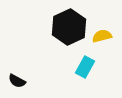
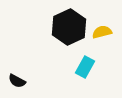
yellow semicircle: moved 4 px up
